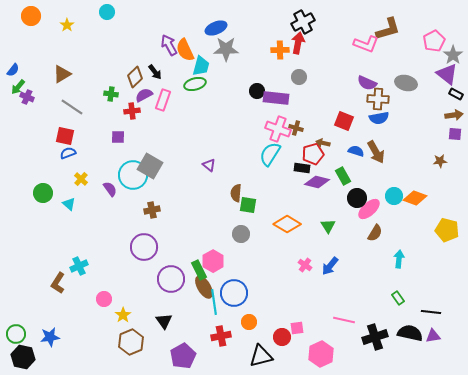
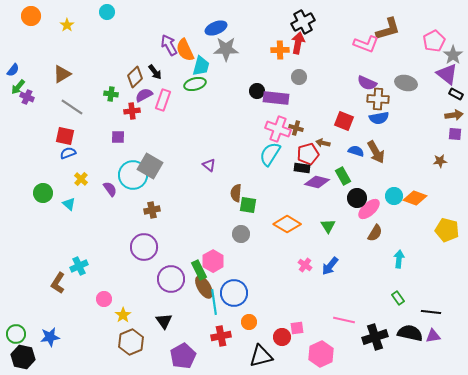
red pentagon at (313, 154): moved 5 px left
